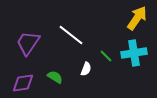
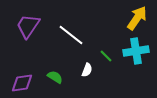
purple trapezoid: moved 17 px up
cyan cross: moved 2 px right, 2 px up
white semicircle: moved 1 px right, 1 px down
purple diamond: moved 1 px left
